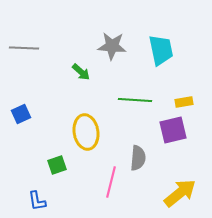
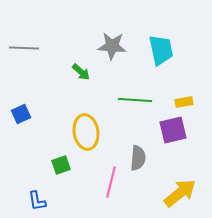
green square: moved 4 px right
